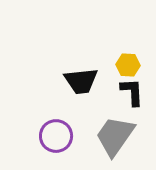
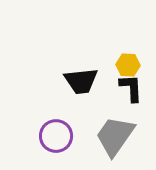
black L-shape: moved 1 px left, 4 px up
